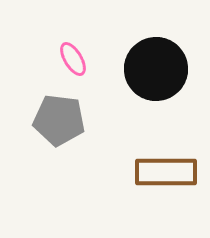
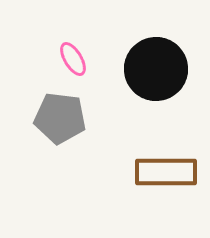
gray pentagon: moved 1 px right, 2 px up
